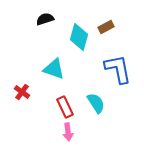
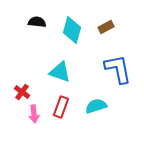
black semicircle: moved 8 px left, 3 px down; rotated 24 degrees clockwise
cyan diamond: moved 7 px left, 7 px up
cyan triangle: moved 6 px right, 3 px down
cyan semicircle: moved 3 px down; rotated 75 degrees counterclockwise
red rectangle: moved 4 px left; rotated 45 degrees clockwise
pink arrow: moved 34 px left, 18 px up
